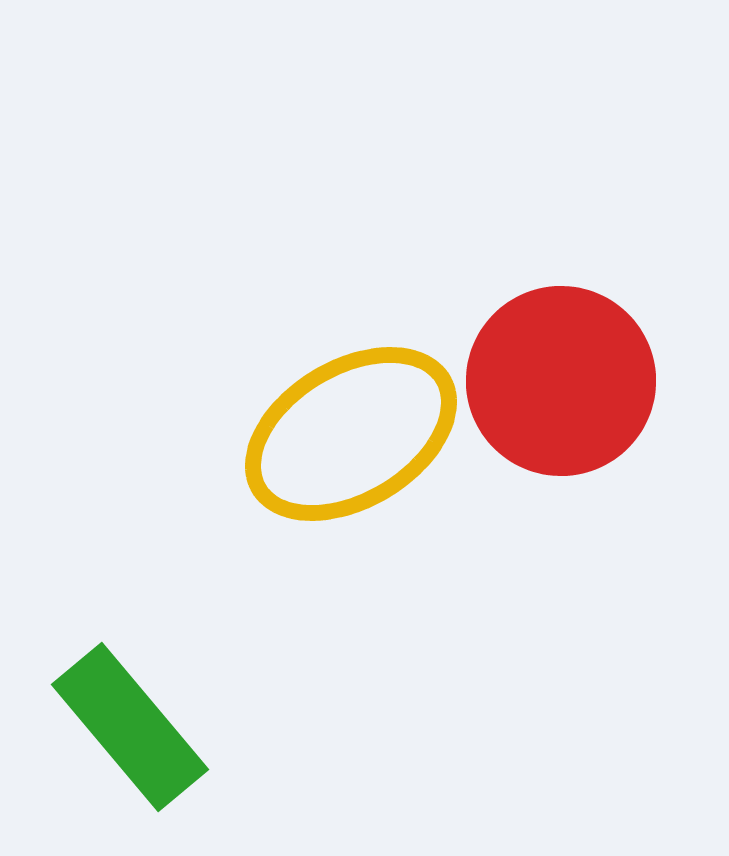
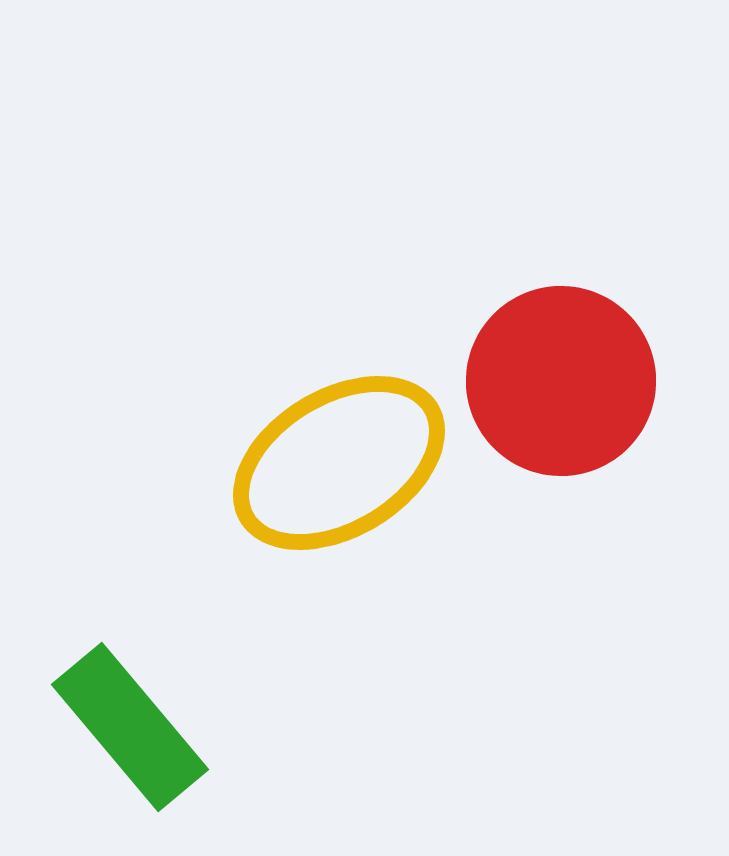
yellow ellipse: moved 12 px left, 29 px down
